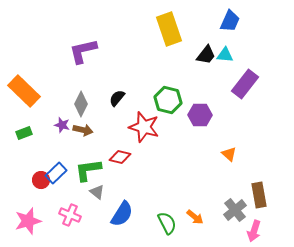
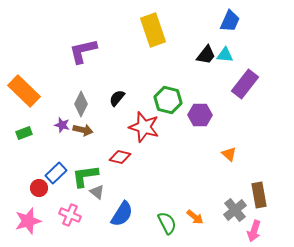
yellow rectangle: moved 16 px left, 1 px down
green L-shape: moved 3 px left, 6 px down
red circle: moved 2 px left, 8 px down
